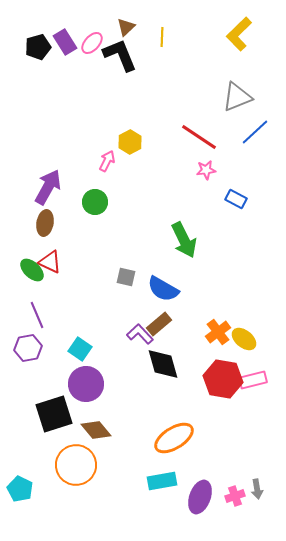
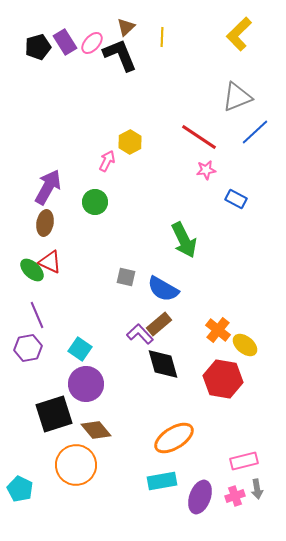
orange cross at (218, 332): moved 2 px up; rotated 15 degrees counterclockwise
yellow ellipse at (244, 339): moved 1 px right, 6 px down
pink rectangle at (253, 380): moved 9 px left, 81 px down
